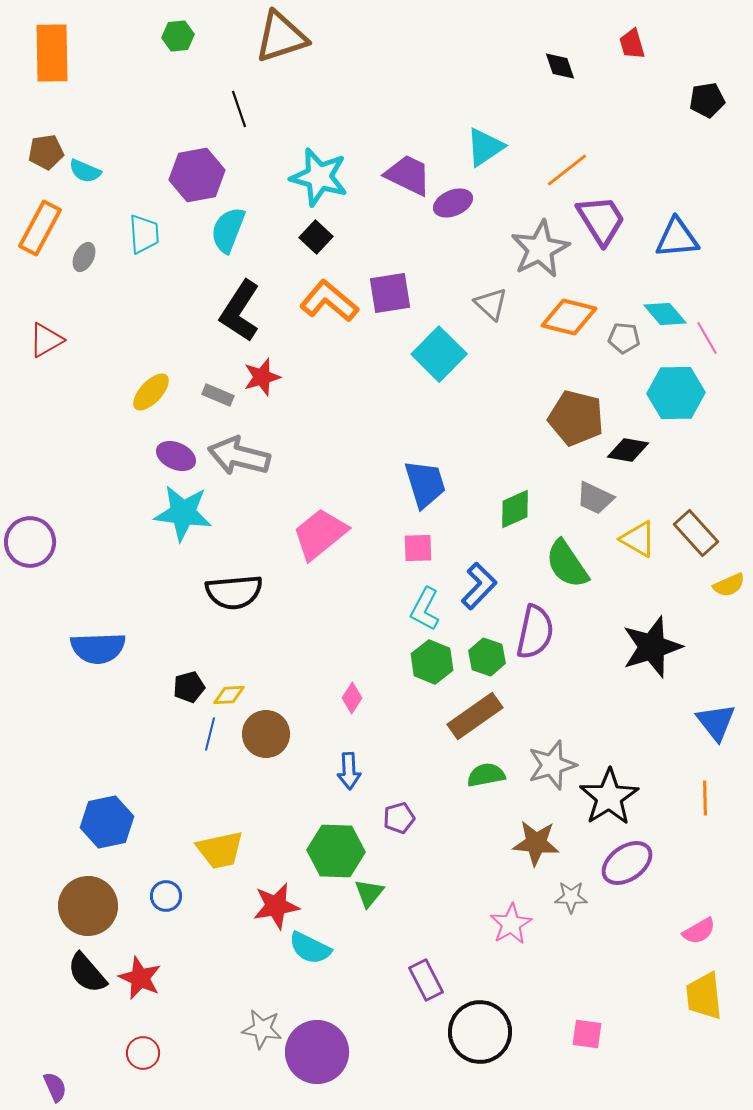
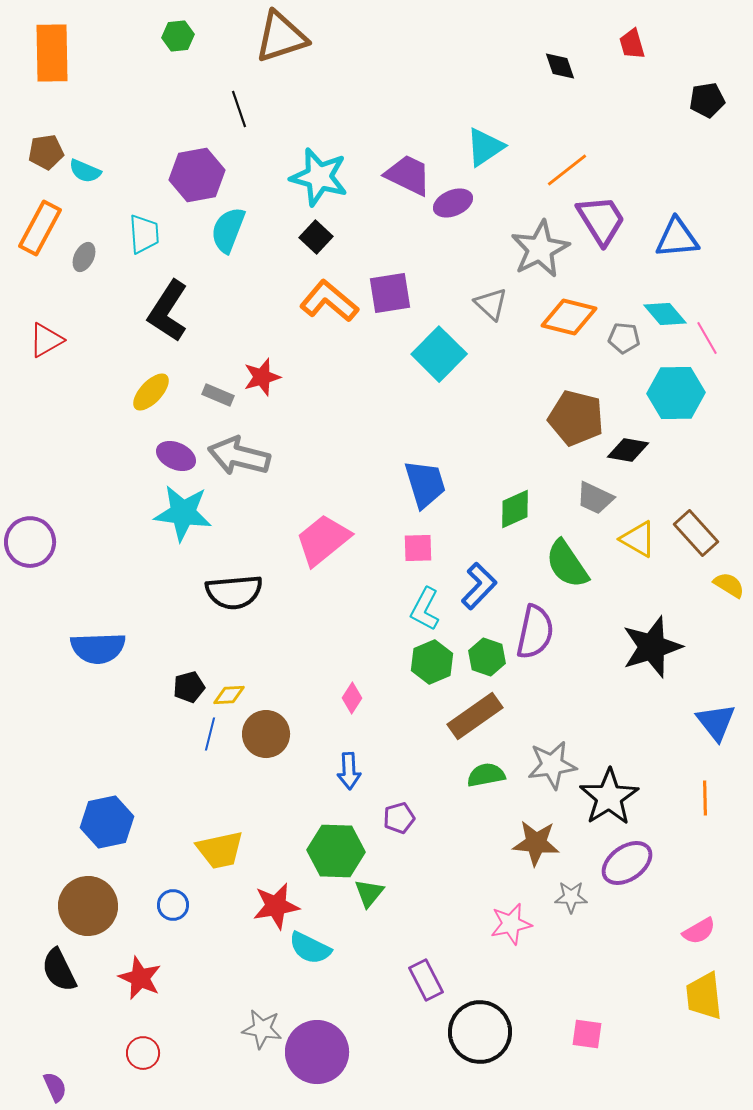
black L-shape at (240, 311): moved 72 px left
pink trapezoid at (320, 534): moved 3 px right, 6 px down
yellow semicircle at (729, 585): rotated 124 degrees counterclockwise
green hexagon at (432, 662): rotated 15 degrees clockwise
gray star at (552, 765): rotated 9 degrees clockwise
blue circle at (166, 896): moved 7 px right, 9 px down
pink star at (511, 924): rotated 18 degrees clockwise
black semicircle at (87, 973): moved 28 px left, 3 px up; rotated 15 degrees clockwise
